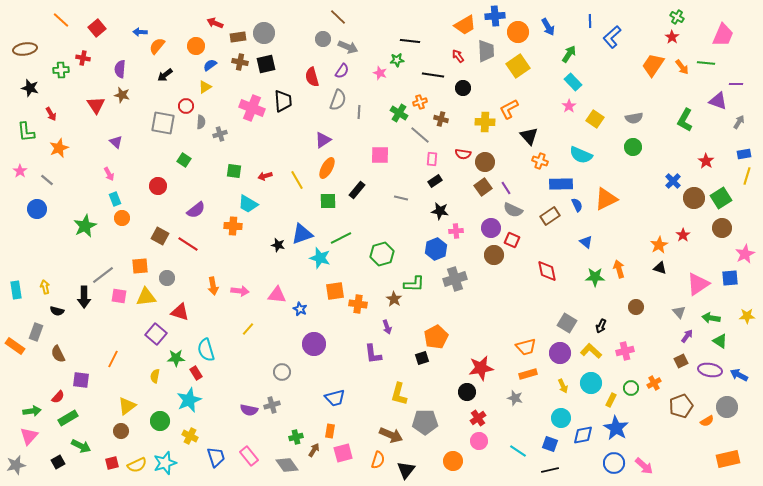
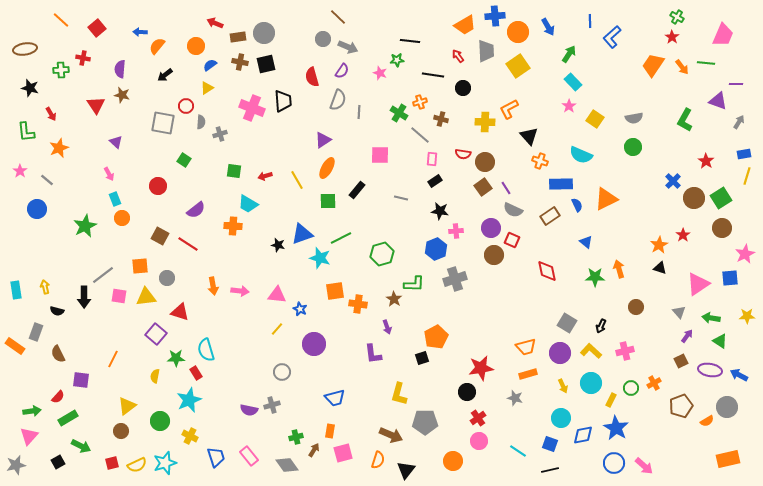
yellow triangle at (205, 87): moved 2 px right, 1 px down
yellow line at (248, 329): moved 29 px right
